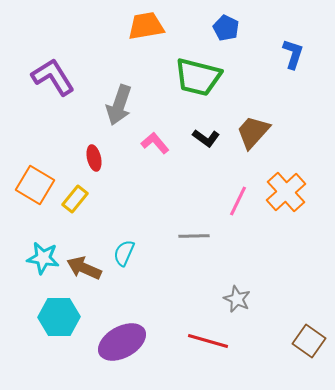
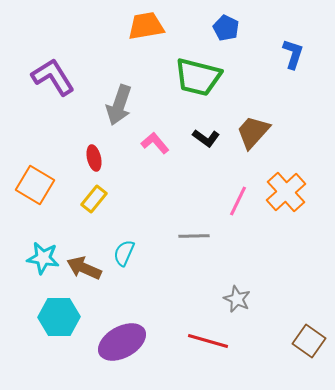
yellow rectangle: moved 19 px right
